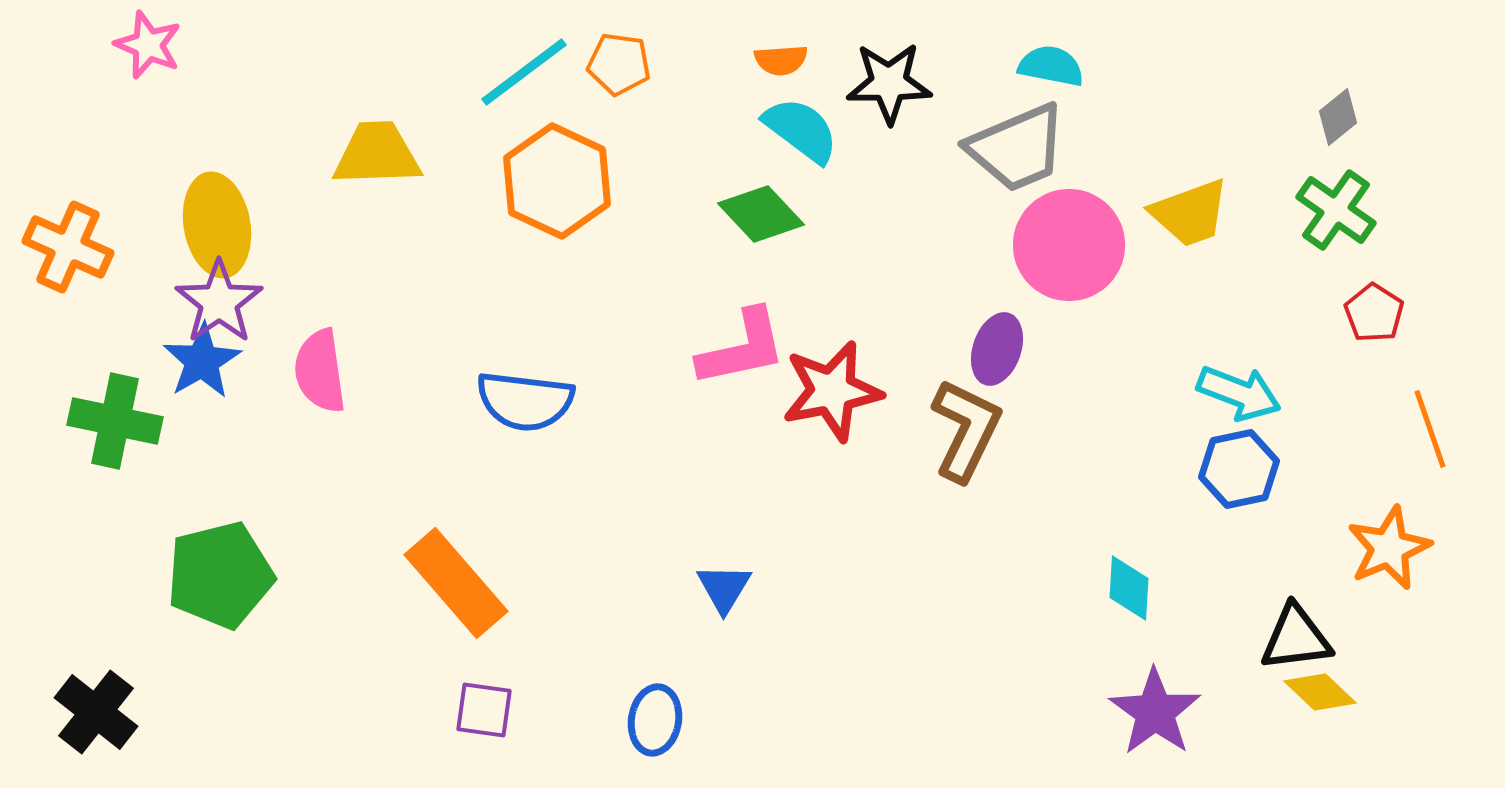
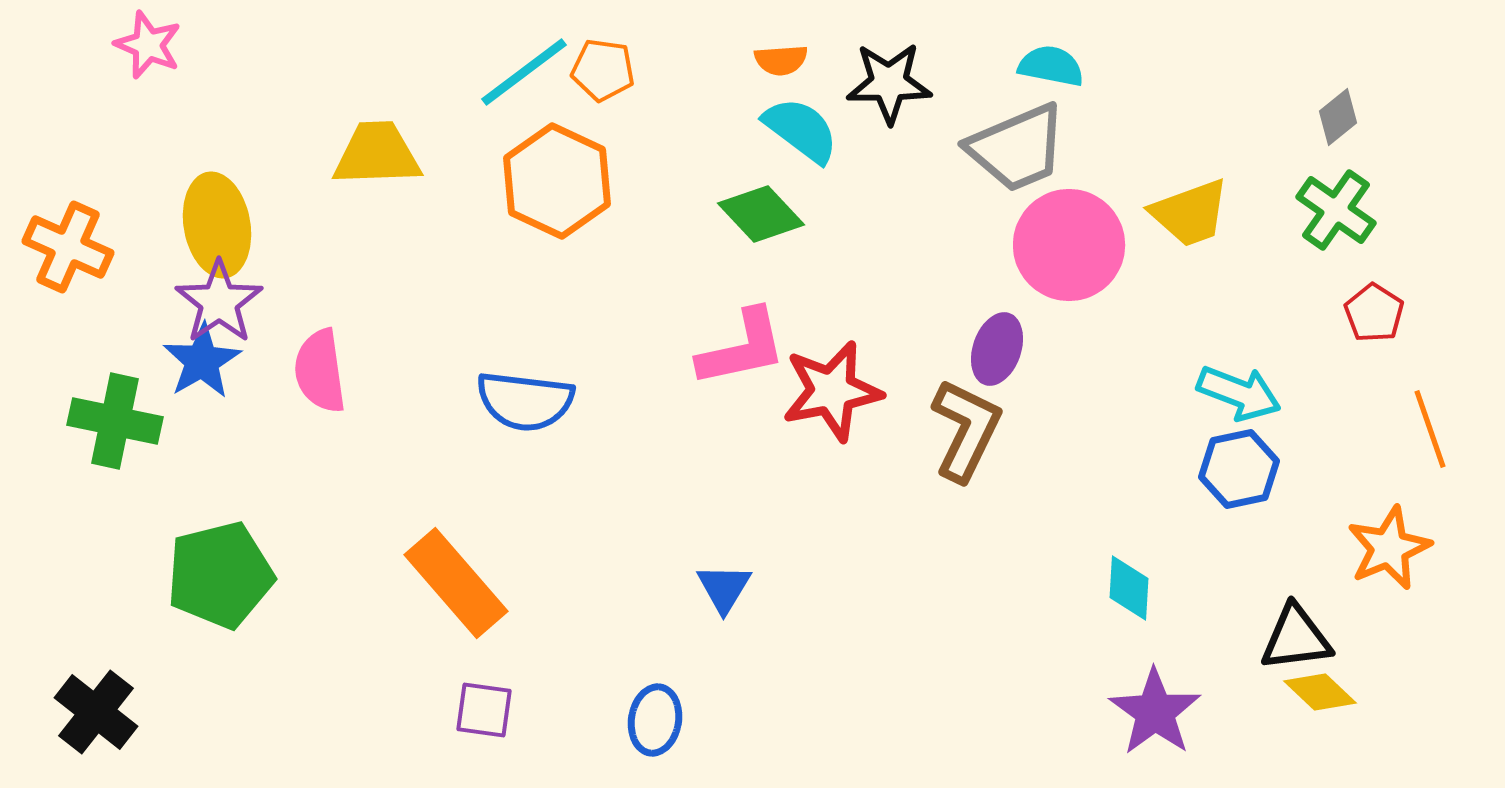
orange pentagon at (619, 64): moved 16 px left, 6 px down
